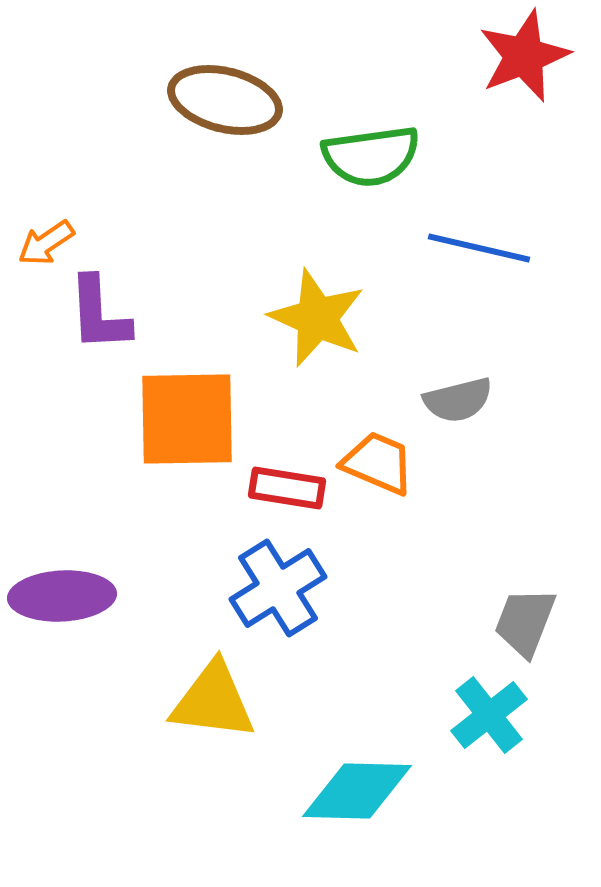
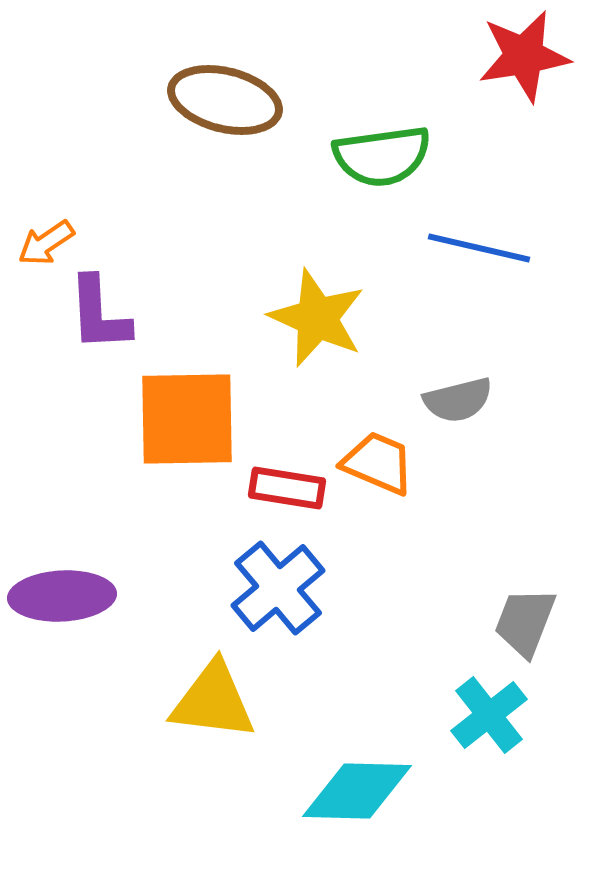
red star: rotated 12 degrees clockwise
green semicircle: moved 11 px right
blue cross: rotated 8 degrees counterclockwise
